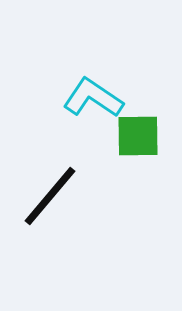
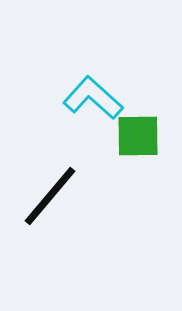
cyan L-shape: rotated 8 degrees clockwise
